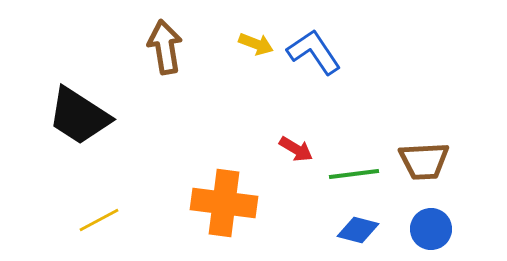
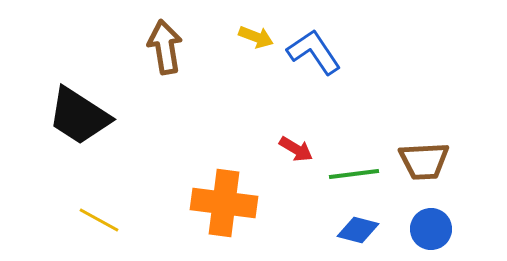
yellow arrow: moved 7 px up
yellow line: rotated 57 degrees clockwise
